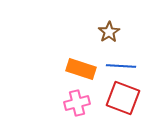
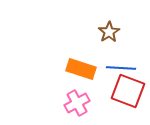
blue line: moved 2 px down
red square: moved 5 px right, 7 px up
pink cross: rotated 15 degrees counterclockwise
